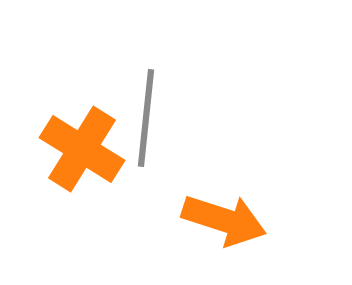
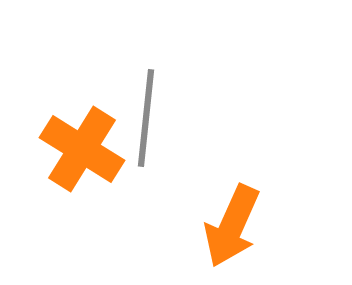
orange arrow: moved 8 px right, 6 px down; rotated 96 degrees clockwise
